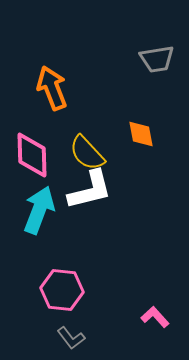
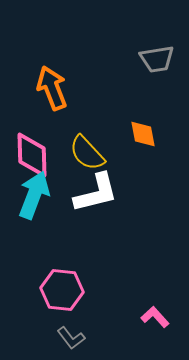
orange diamond: moved 2 px right
white L-shape: moved 6 px right, 3 px down
cyan arrow: moved 5 px left, 15 px up
